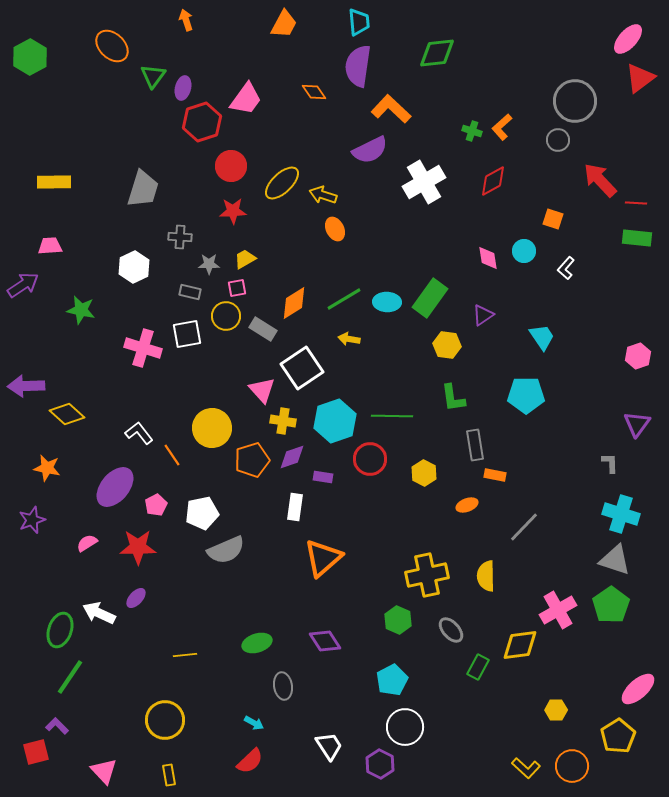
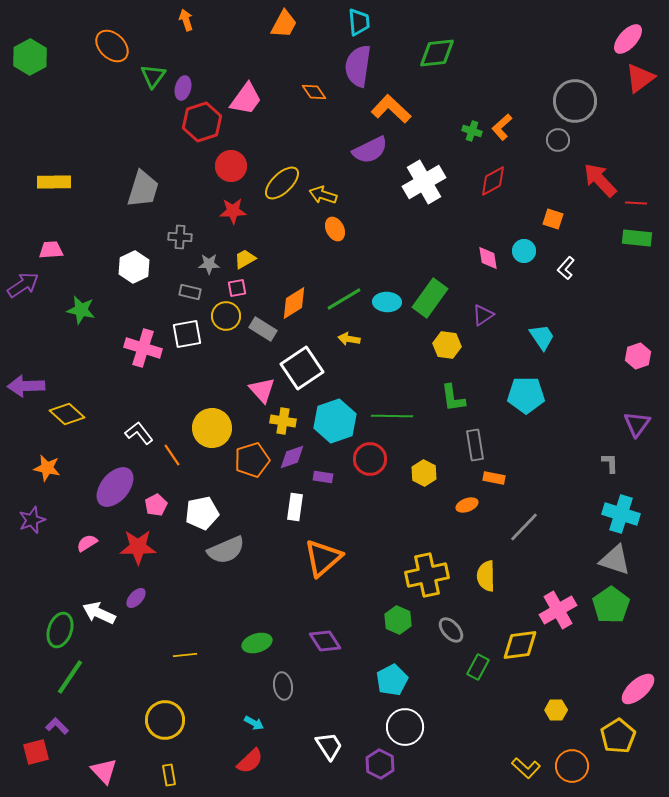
pink trapezoid at (50, 246): moved 1 px right, 4 px down
orange rectangle at (495, 475): moved 1 px left, 3 px down
